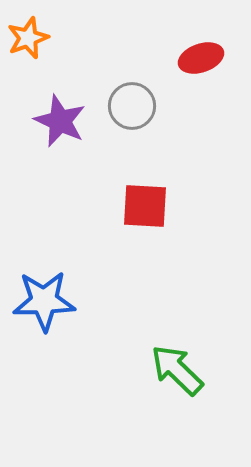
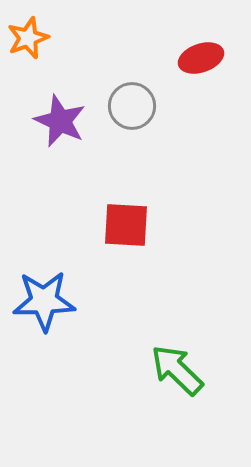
red square: moved 19 px left, 19 px down
